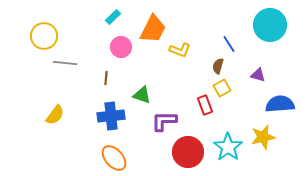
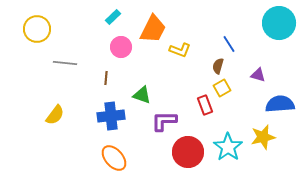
cyan circle: moved 9 px right, 2 px up
yellow circle: moved 7 px left, 7 px up
